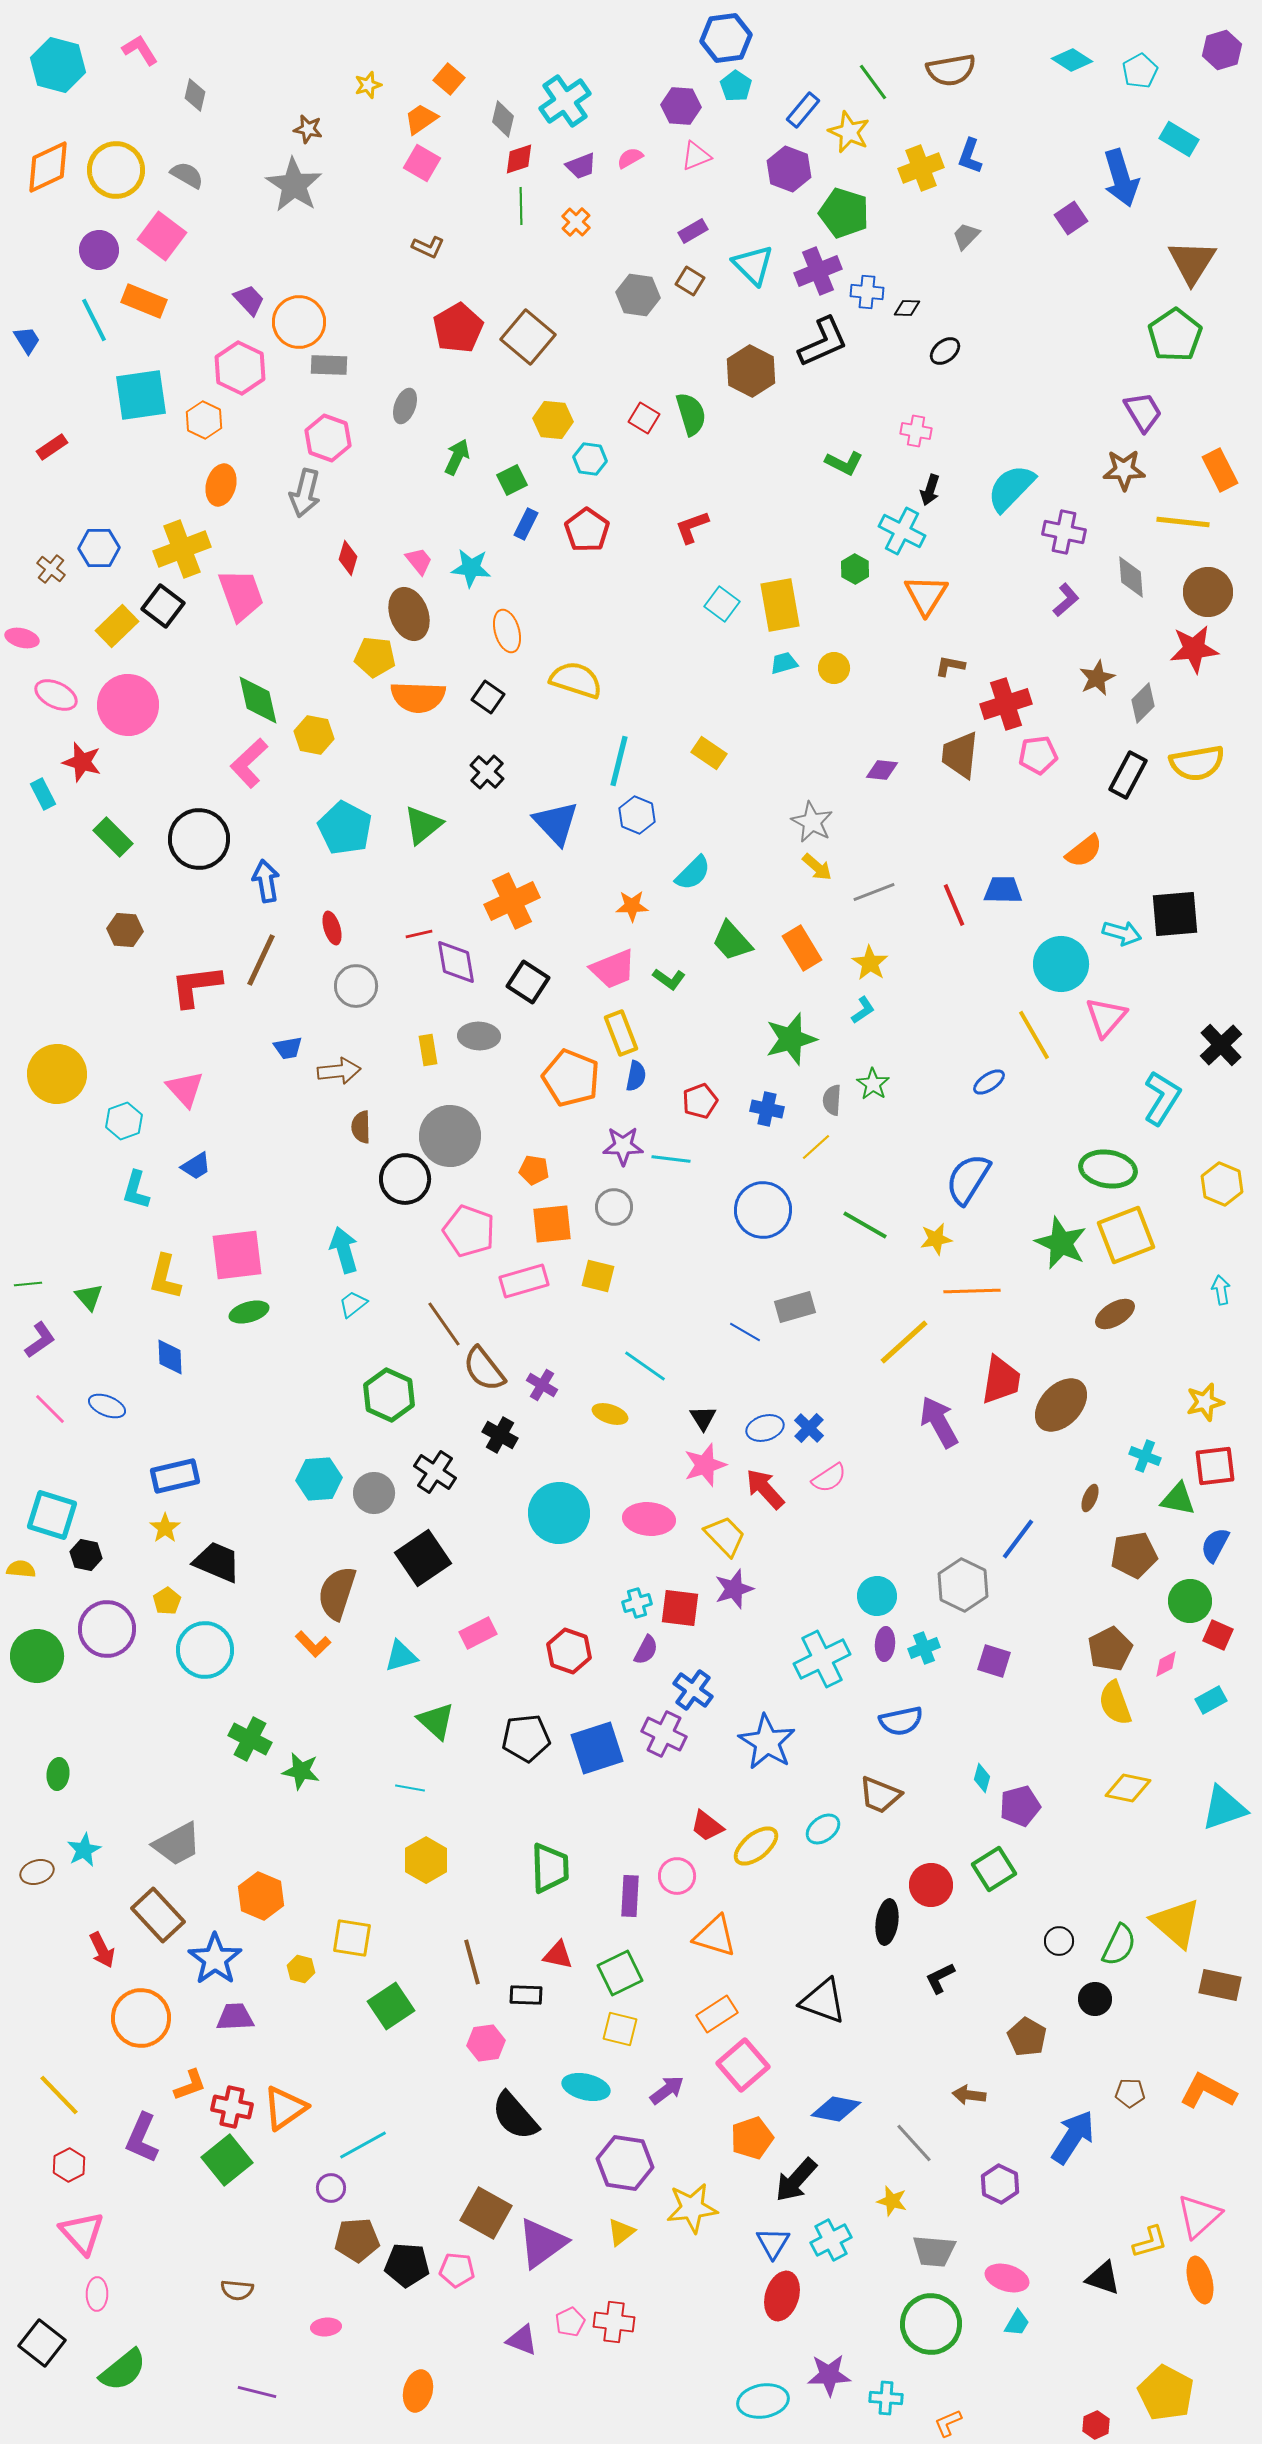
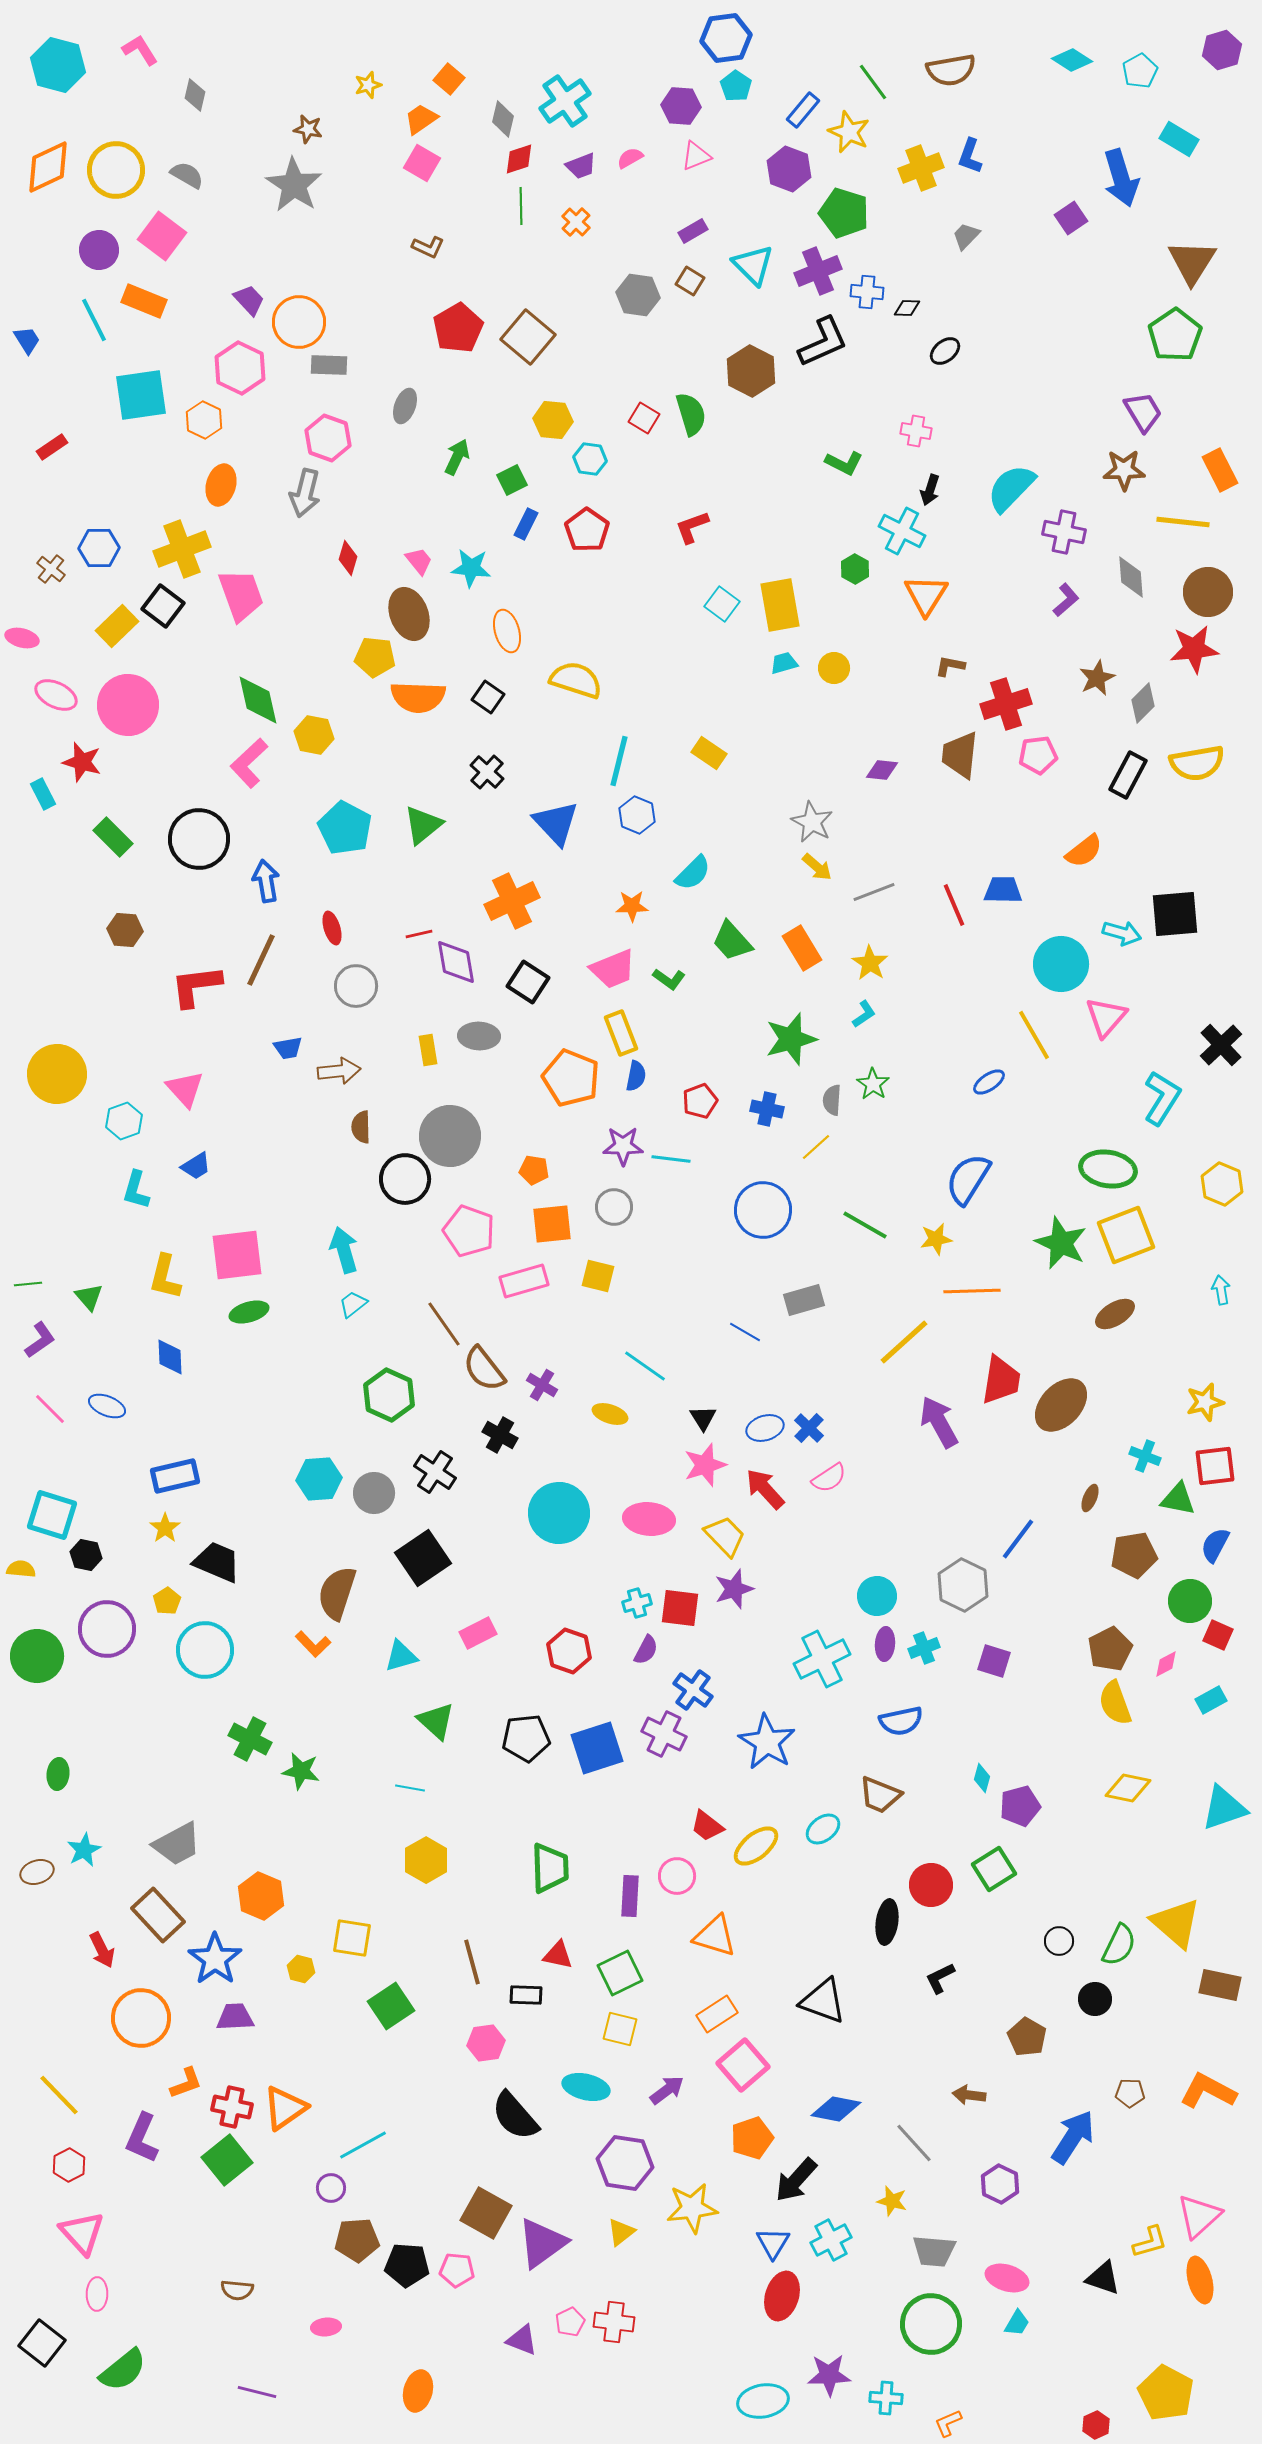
cyan L-shape at (863, 1010): moved 1 px right, 4 px down
gray rectangle at (795, 1307): moved 9 px right, 7 px up
orange L-shape at (190, 2085): moved 4 px left, 2 px up
